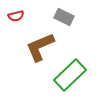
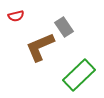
gray rectangle: moved 10 px down; rotated 30 degrees clockwise
green rectangle: moved 9 px right
